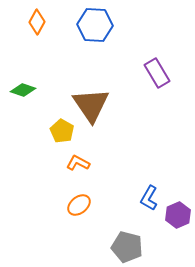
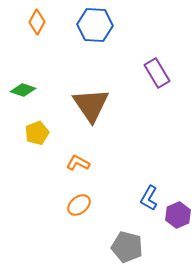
yellow pentagon: moved 25 px left, 2 px down; rotated 20 degrees clockwise
